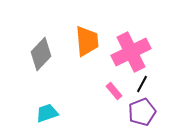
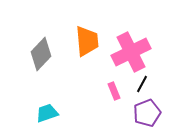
pink rectangle: rotated 18 degrees clockwise
purple pentagon: moved 5 px right, 1 px down
